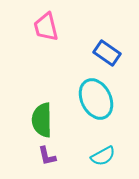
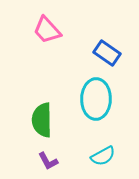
pink trapezoid: moved 1 px right, 3 px down; rotated 28 degrees counterclockwise
cyan ellipse: rotated 27 degrees clockwise
purple L-shape: moved 1 px right, 5 px down; rotated 15 degrees counterclockwise
